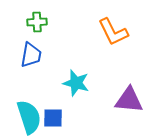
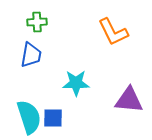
cyan star: rotated 16 degrees counterclockwise
